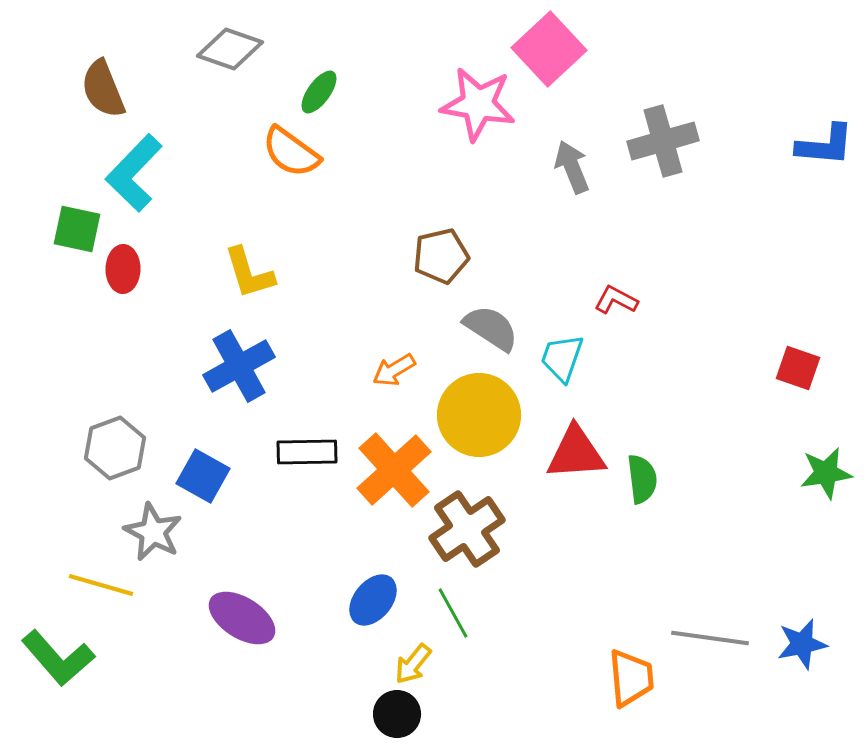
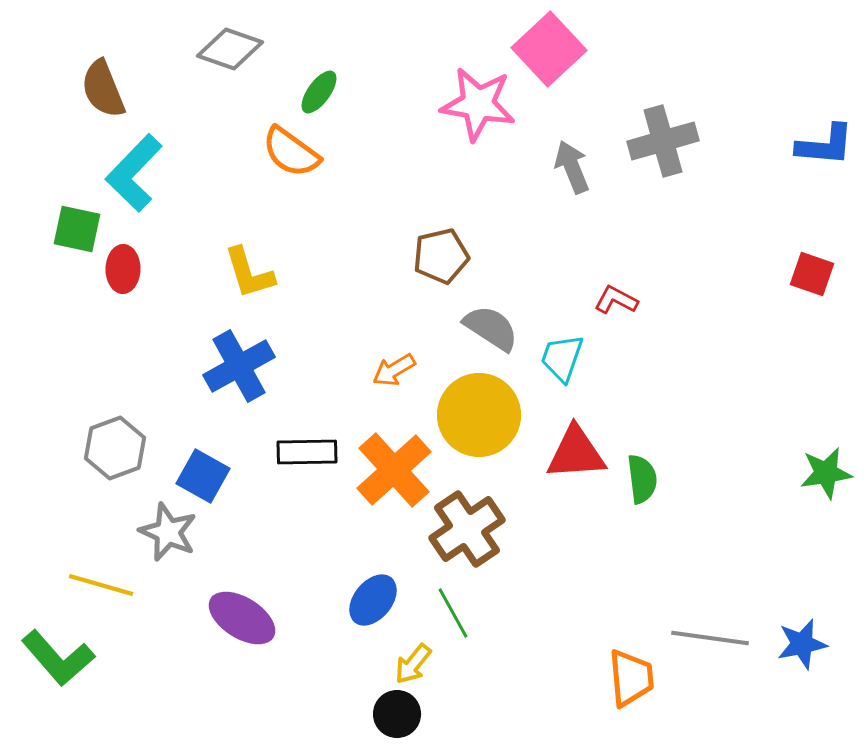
red square: moved 14 px right, 94 px up
gray star: moved 15 px right; rotated 4 degrees counterclockwise
